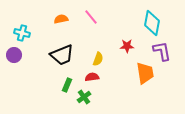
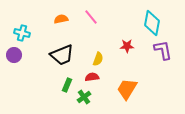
purple L-shape: moved 1 px right, 1 px up
orange trapezoid: moved 18 px left, 16 px down; rotated 140 degrees counterclockwise
